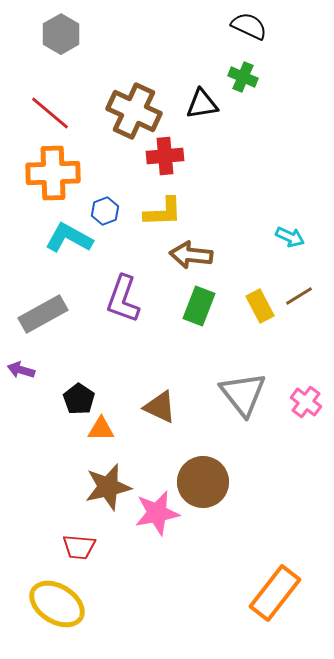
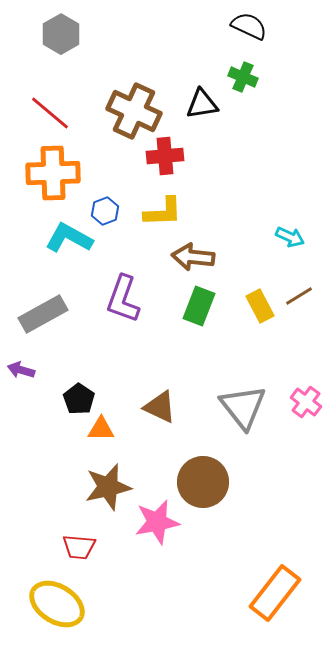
brown arrow: moved 2 px right, 2 px down
gray triangle: moved 13 px down
pink star: moved 9 px down
